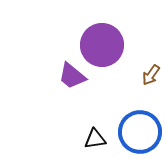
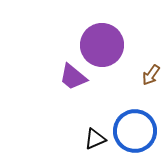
purple trapezoid: moved 1 px right, 1 px down
blue circle: moved 5 px left, 1 px up
black triangle: rotated 15 degrees counterclockwise
